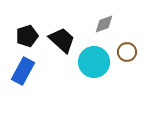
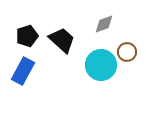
cyan circle: moved 7 px right, 3 px down
